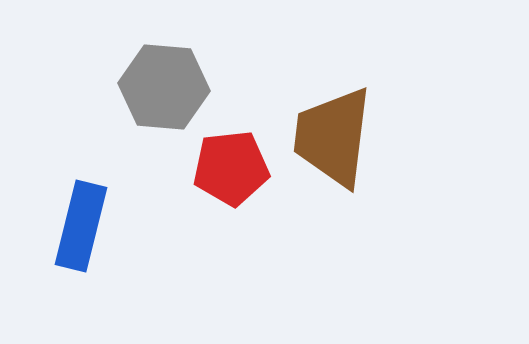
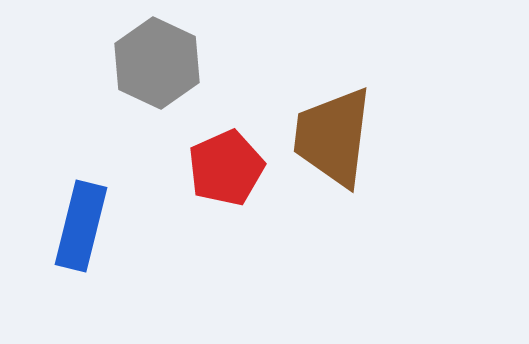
gray hexagon: moved 7 px left, 24 px up; rotated 20 degrees clockwise
red pentagon: moved 5 px left; rotated 18 degrees counterclockwise
